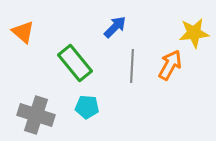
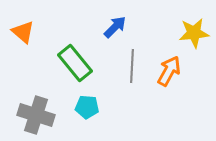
orange arrow: moved 1 px left, 6 px down
